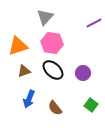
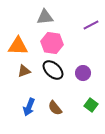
gray triangle: rotated 42 degrees clockwise
purple line: moved 3 px left, 2 px down
orange triangle: rotated 20 degrees clockwise
blue arrow: moved 8 px down
